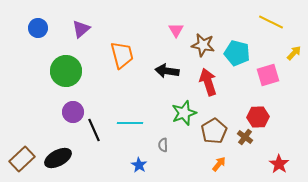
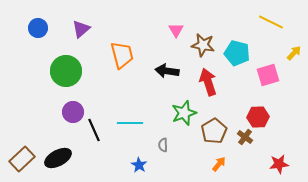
red star: rotated 30 degrees clockwise
